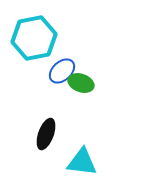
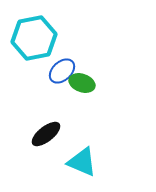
green ellipse: moved 1 px right
black ellipse: rotated 32 degrees clockwise
cyan triangle: rotated 16 degrees clockwise
